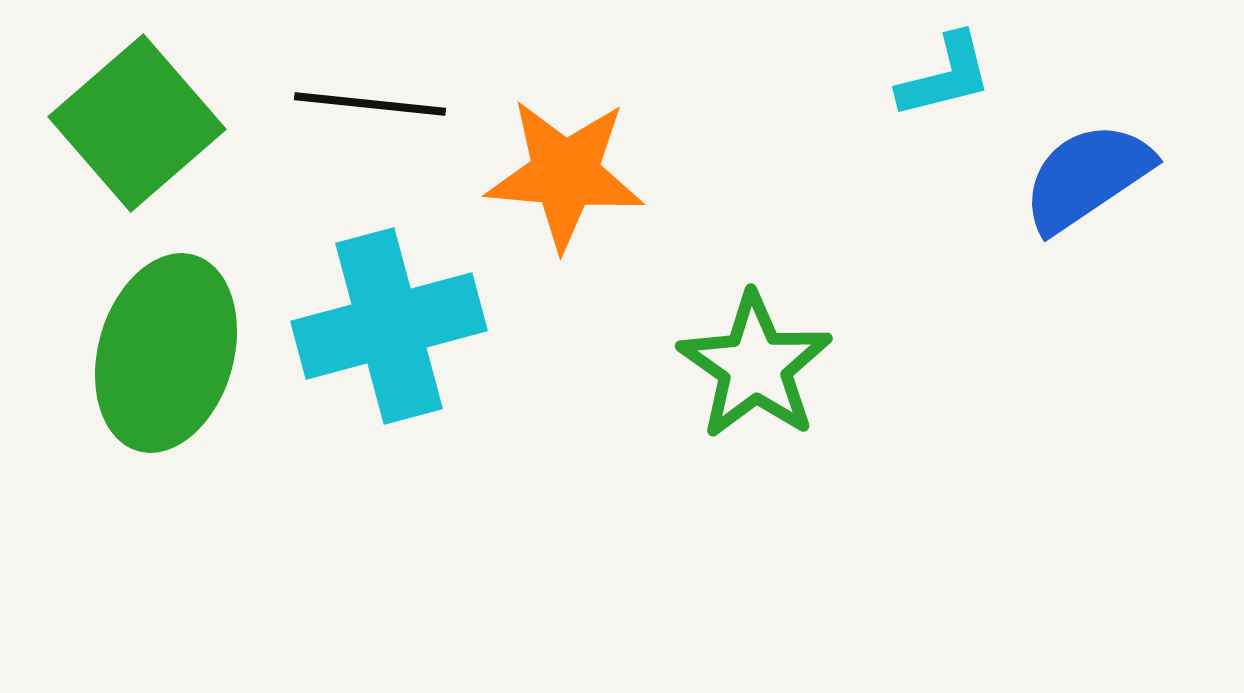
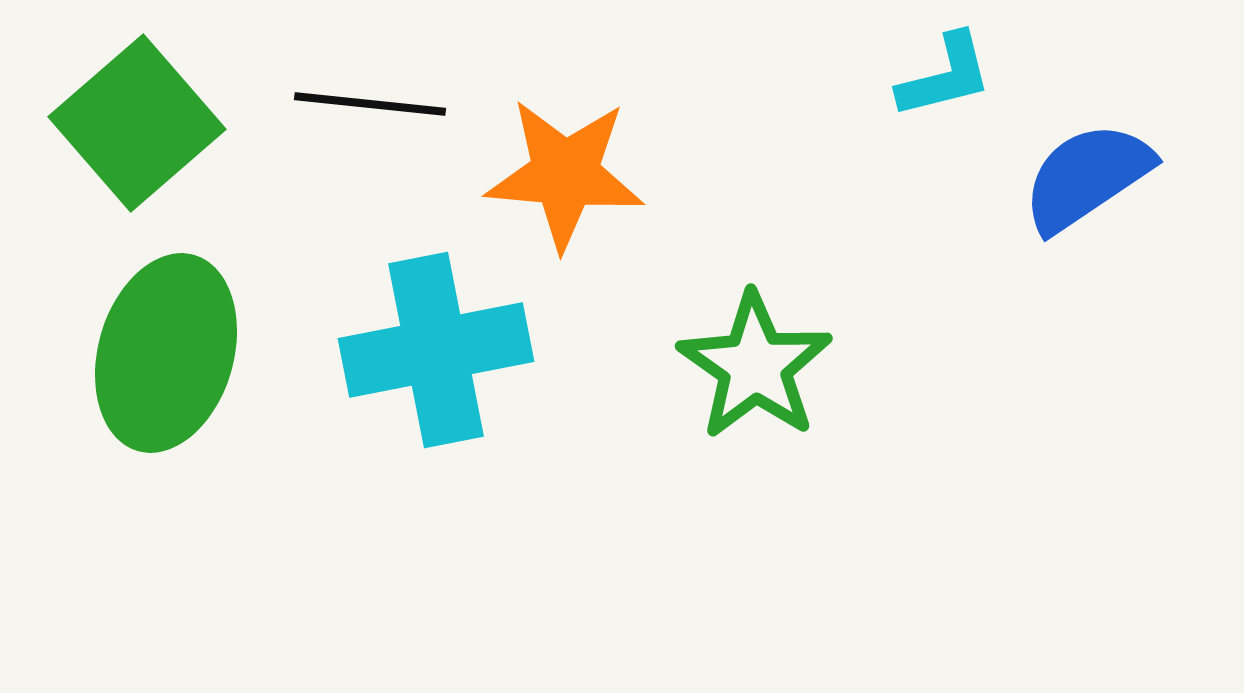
cyan cross: moved 47 px right, 24 px down; rotated 4 degrees clockwise
